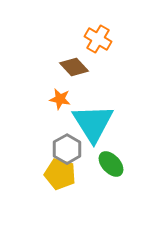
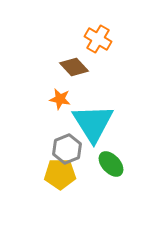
gray hexagon: rotated 8 degrees clockwise
yellow pentagon: rotated 16 degrees counterclockwise
